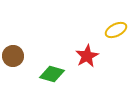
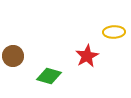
yellow ellipse: moved 2 px left, 2 px down; rotated 25 degrees clockwise
green diamond: moved 3 px left, 2 px down
